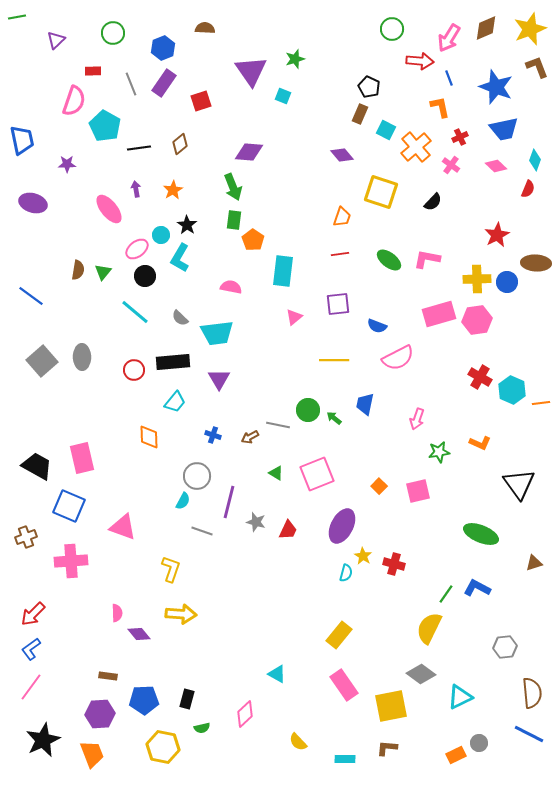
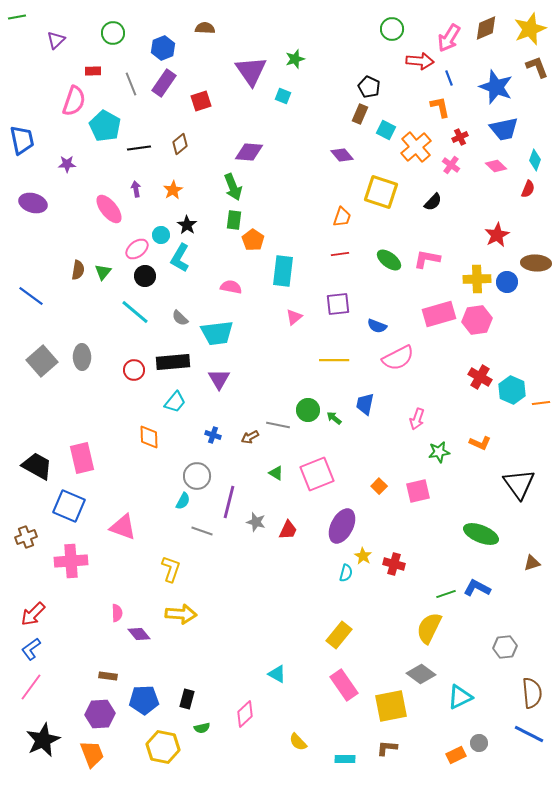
brown triangle at (534, 563): moved 2 px left
green line at (446, 594): rotated 36 degrees clockwise
